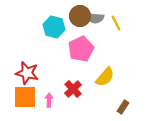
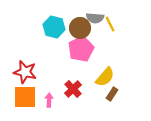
brown circle: moved 12 px down
yellow line: moved 6 px left, 1 px down
red star: moved 2 px left, 1 px up
brown rectangle: moved 11 px left, 13 px up
